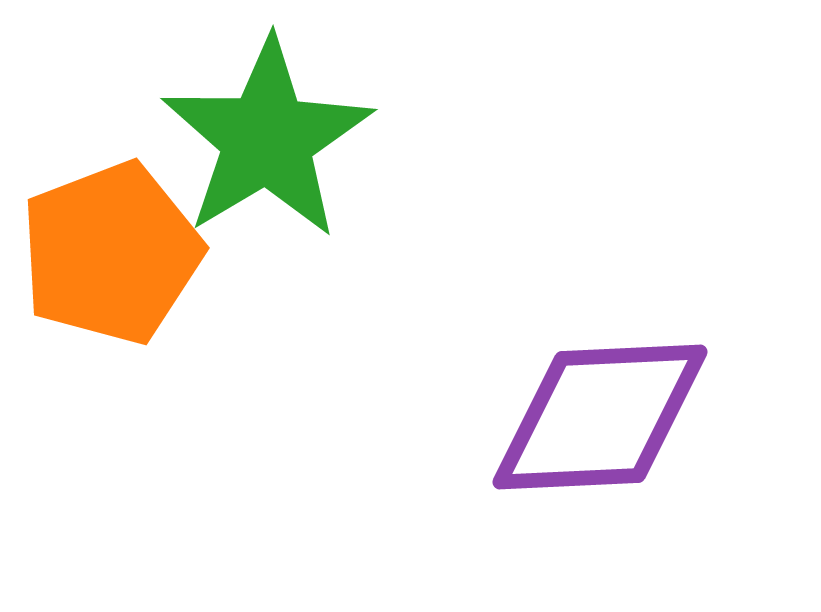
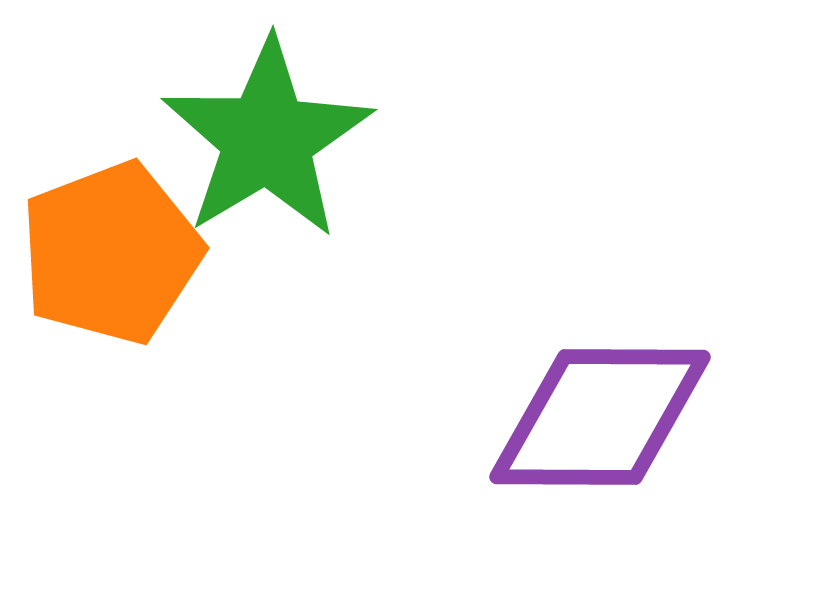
purple diamond: rotated 3 degrees clockwise
